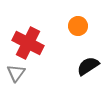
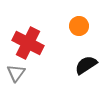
orange circle: moved 1 px right
black semicircle: moved 2 px left, 1 px up
